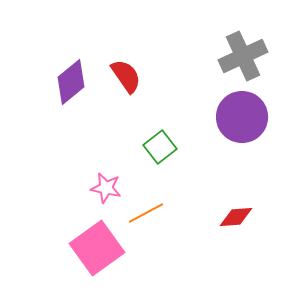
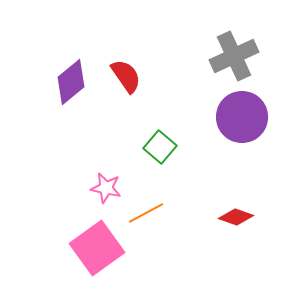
gray cross: moved 9 px left
green square: rotated 12 degrees counterclockwise
red diamond: rotated 24 degrees clockwise
